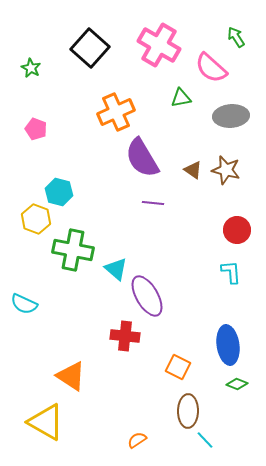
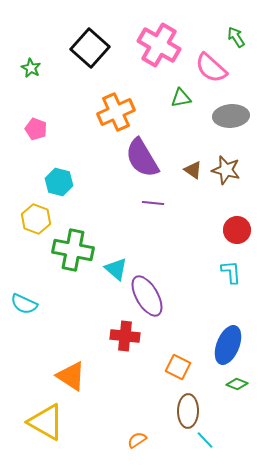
cyan hexagon: moved 10 px up
blue ellipse: rotated 30 degrees clockwise
